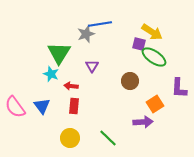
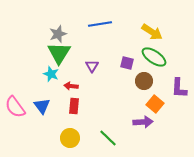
gray star: moved 28 px left
purple square: moved 12 px left, 19 px down
brown circle: moved 14 px right
orange square: rotated 18 degrees counterclockwise
